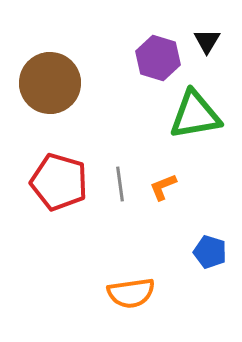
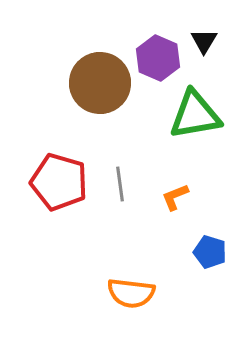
black triangle: moved 3 px left
purple hexagon: rotated 6 degrees clockwise
brown circle: moved 50 px right
orange L-shape: moved 12 px right, 10 px down
orange semicircle: rotated 15 degrees clockwise
